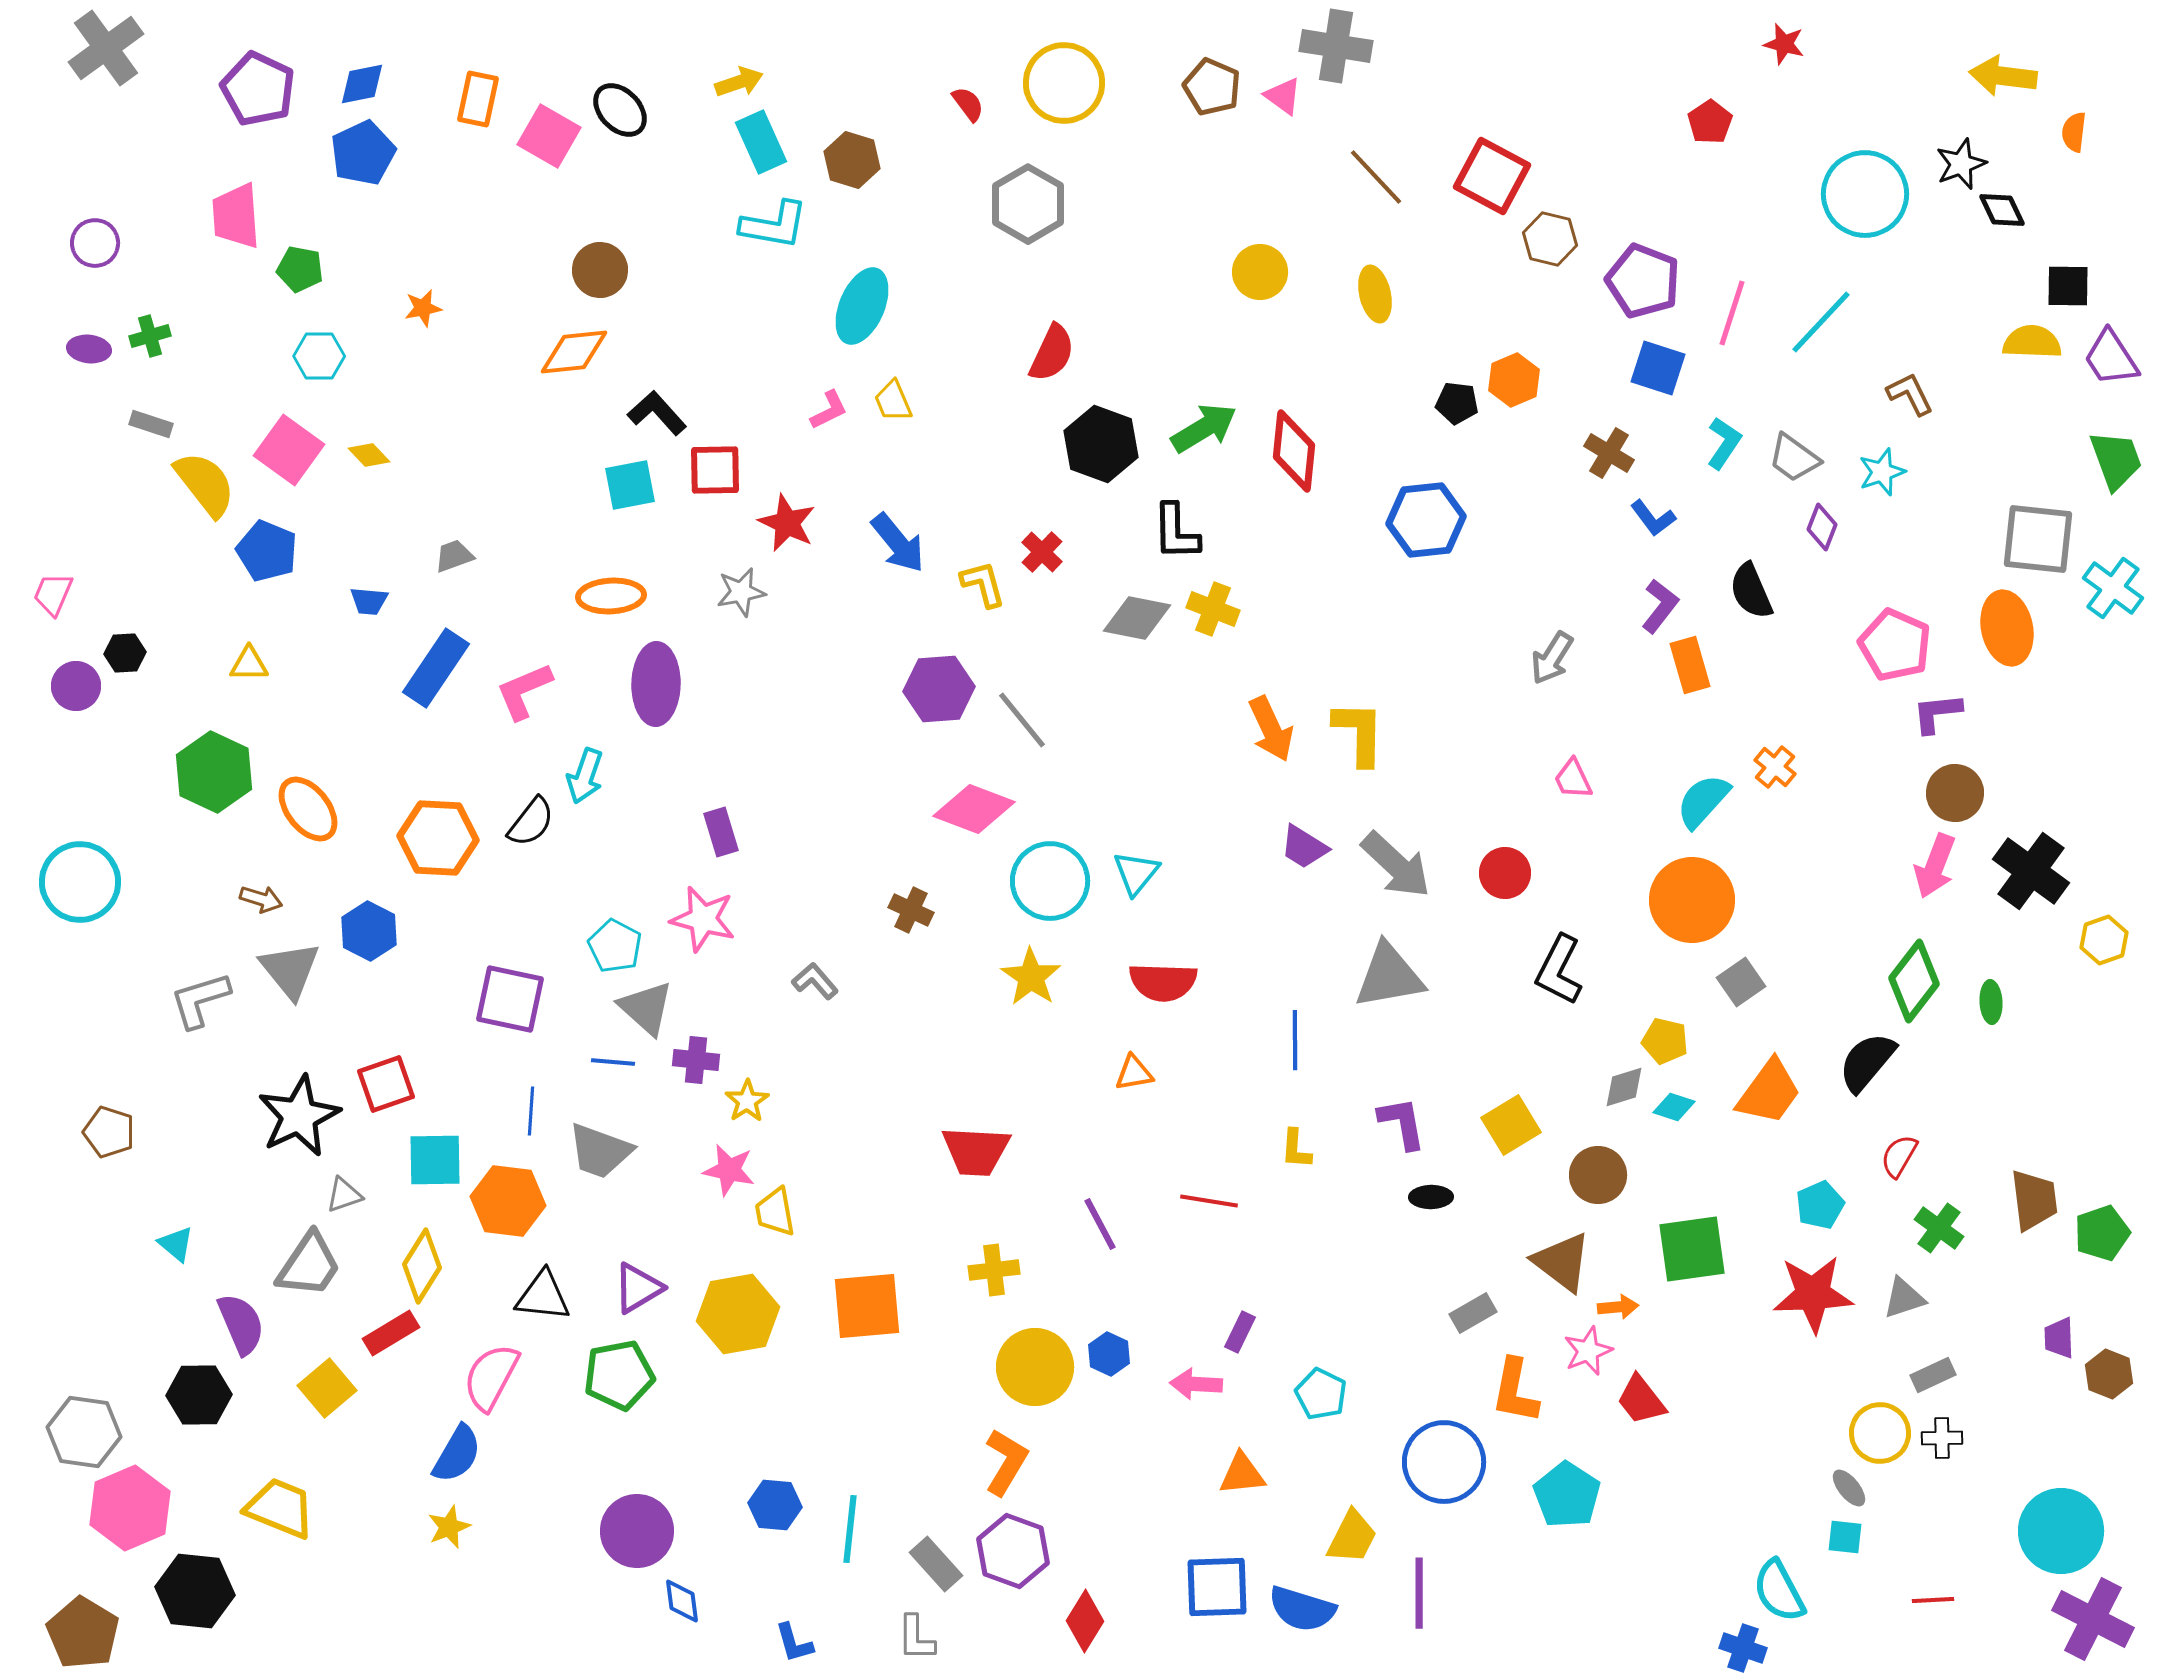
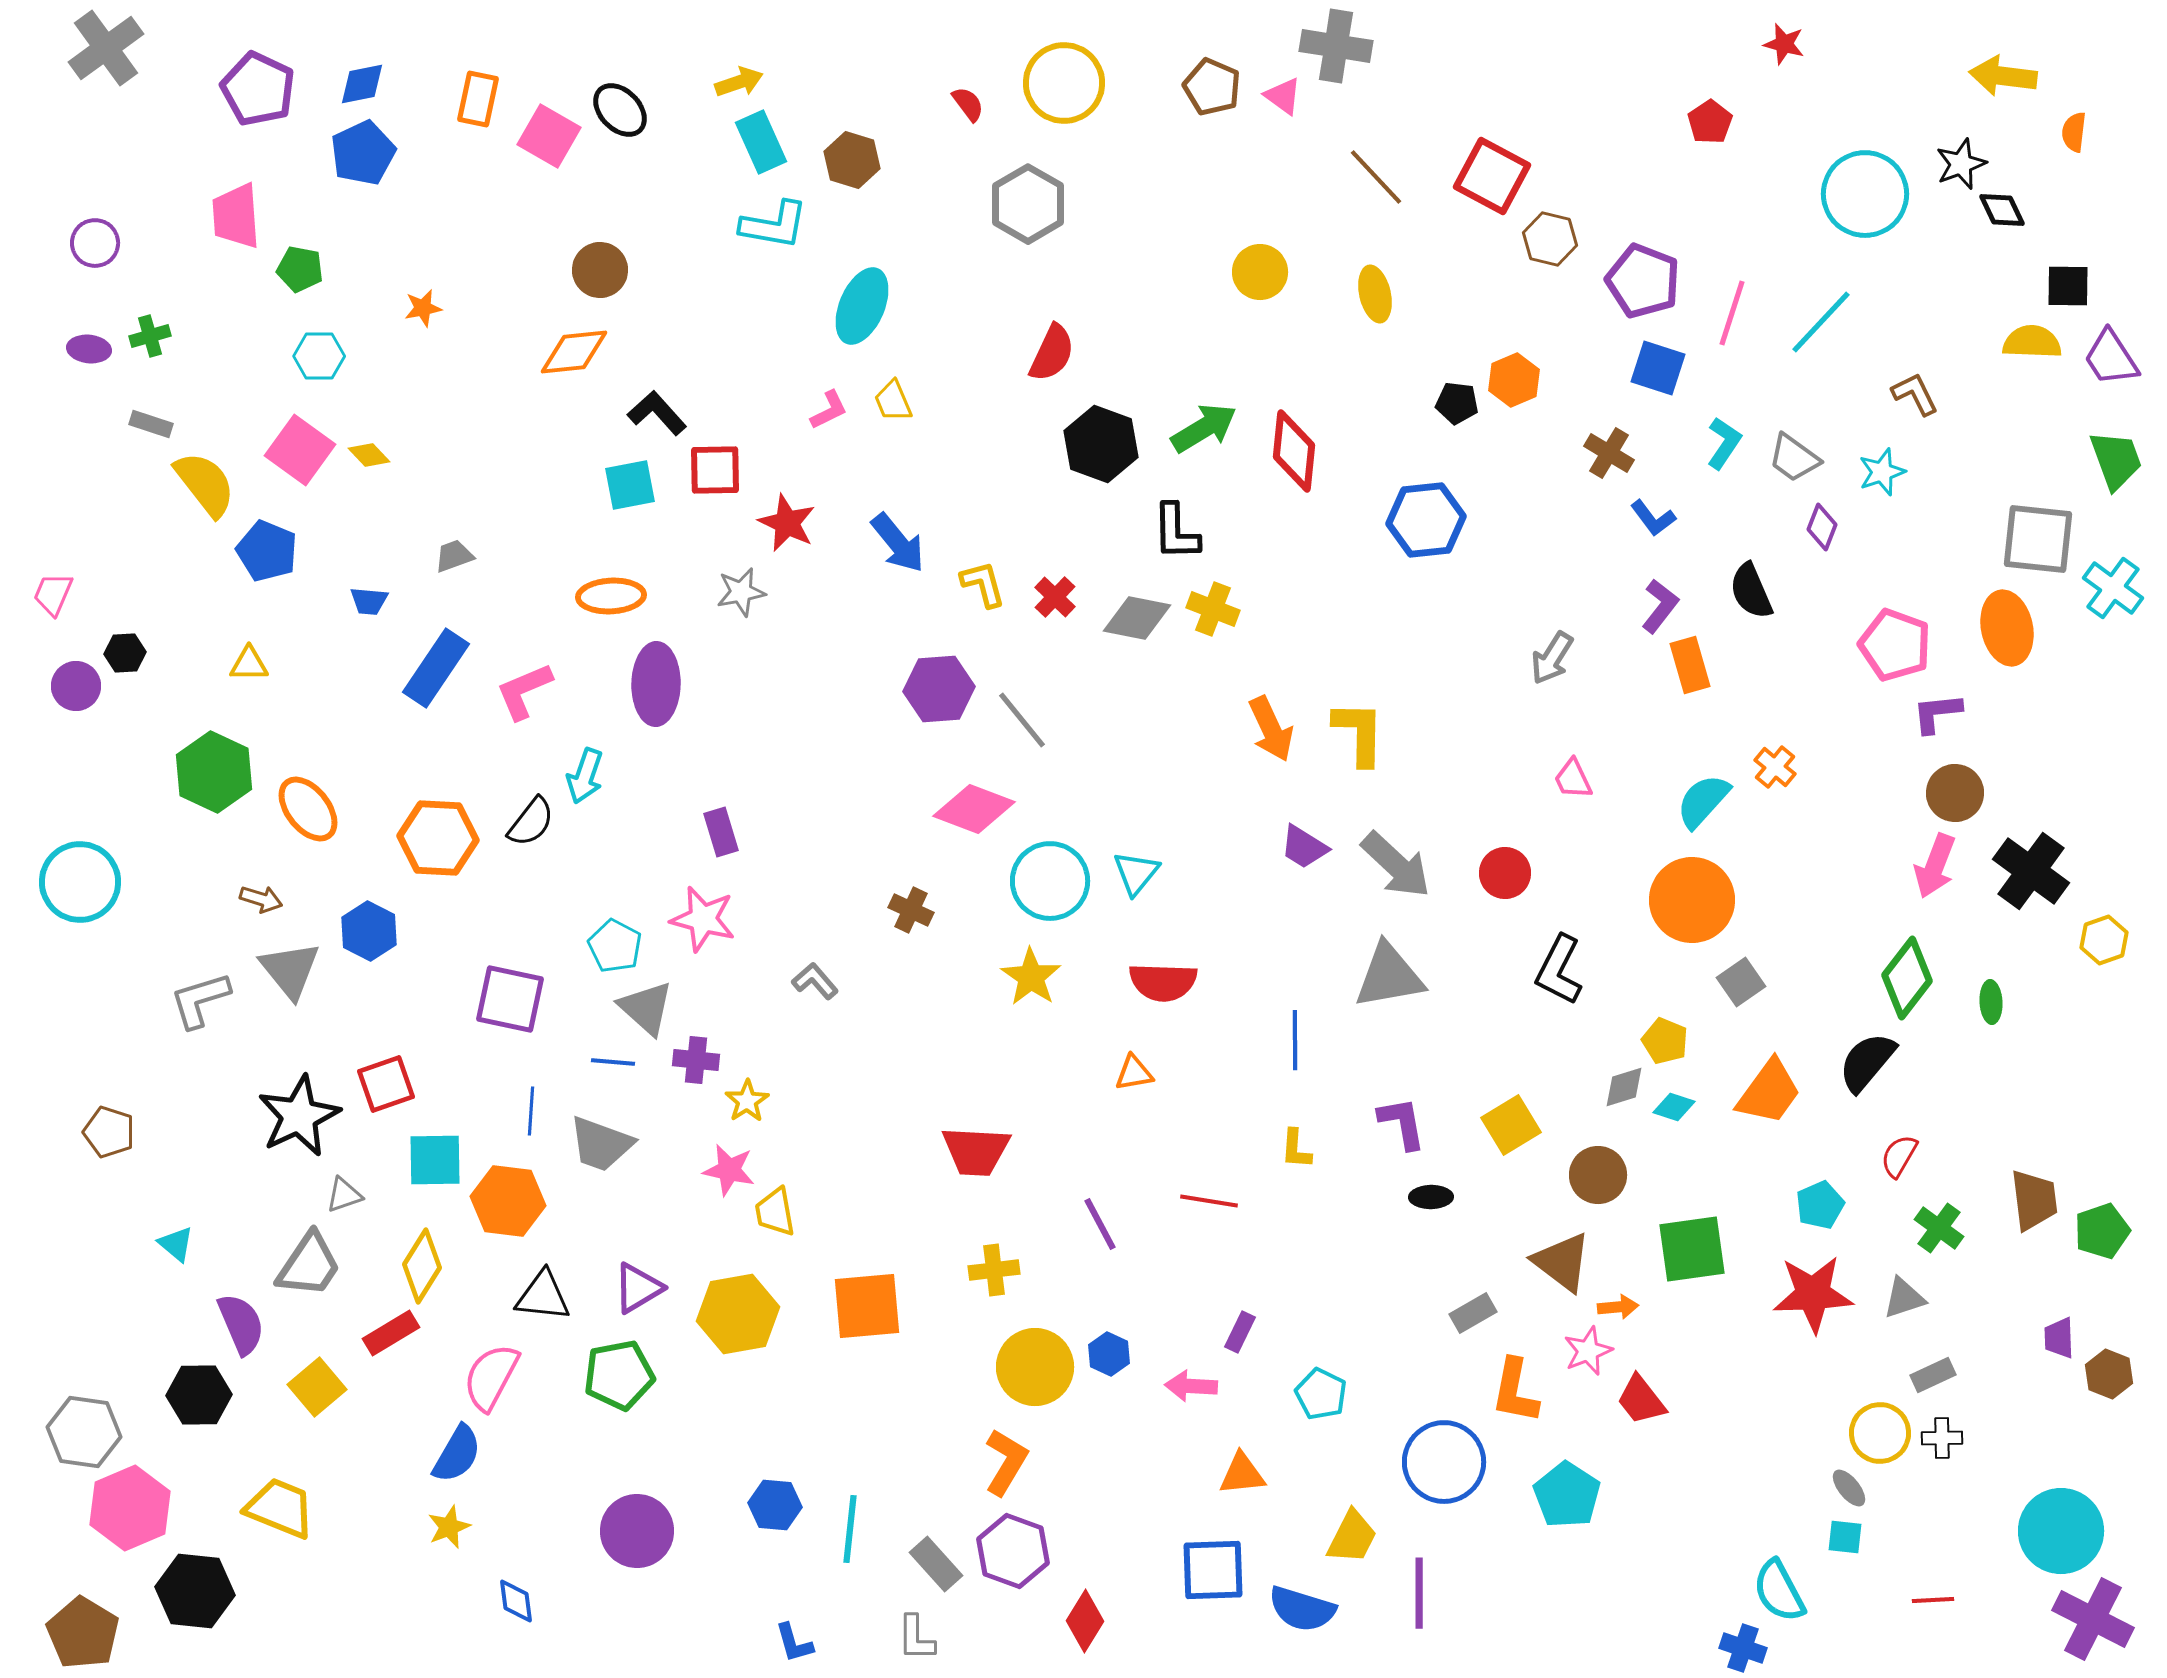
brown L-shape at (1910, 394): moved 5 px right
pink square at (289, 450): moved 11 px right
red cross at (1042, 552): moved 13 px right, 45 px down
pink pentagon at (1895, 645): rotated 4 degrees counterclockwise
green diamond at (1914, 981): moved 7 px left, 3 px up
yellow pentagon at (1665, 1041): rotated 9 degrees clockwise
gray trapezoid at (600, 1151): moved 1 px right, 7 px up
green pentagon at (2102, 1233): moved 2 px up
pink arrow at (1196, 1384): moved 5 px left, 2 px down
yellow square at (327, 1388): moved 10 px left, 1 px up
blue square at (1217, 1587): moved 4 px left, 17 px up
blue diamond at (682, 1601): moved 166 px left
